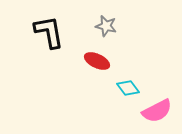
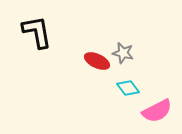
gray star: moved 17 px right, 27 px down
black L-shape: moved 12 px left
